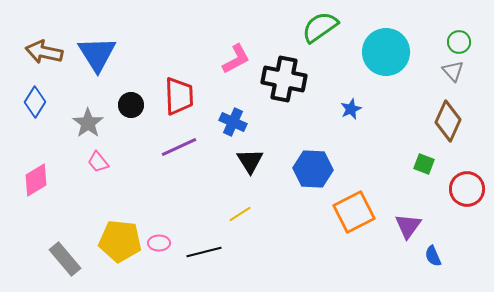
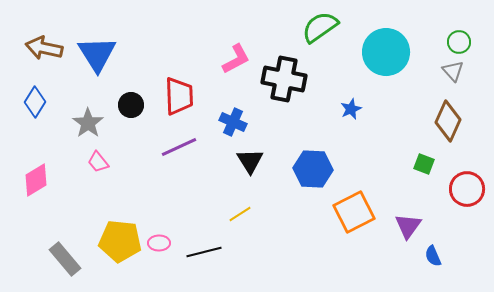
brown arrow: moved 4 px up
